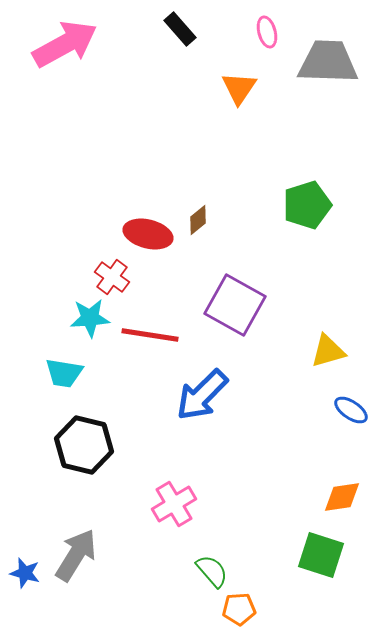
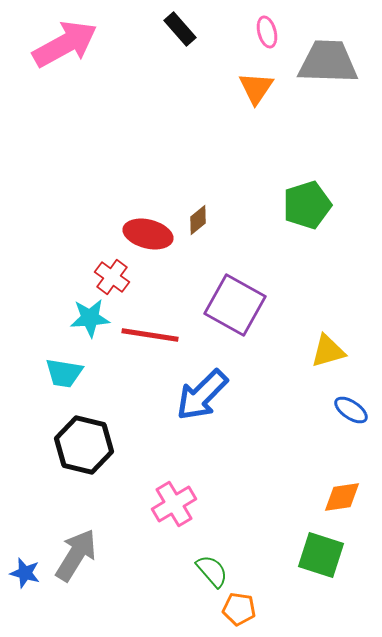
orange triangle: moved 17 px right
orange pentagon: rotated 12 degrees clockwise
